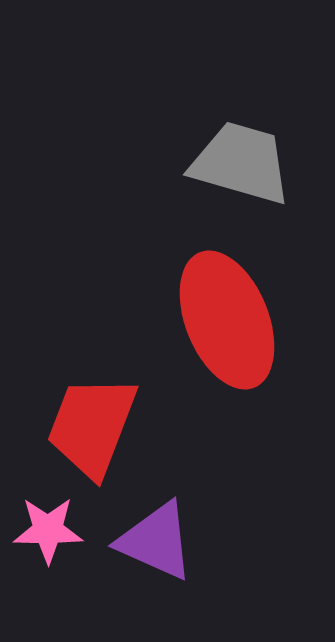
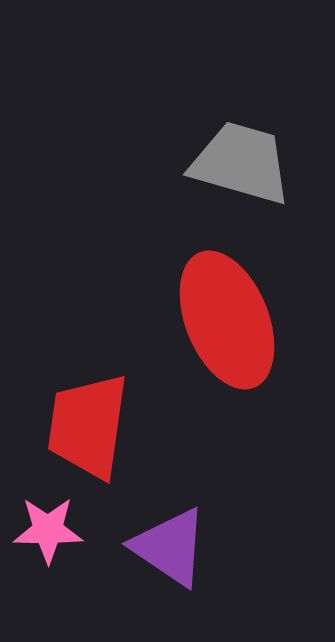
red trapezoid: moved 4 px left; rotated 13 degrees counterclockwise
purple triangle: moved 14 px right, 6 px down; rotated 10 degrees clockwise
